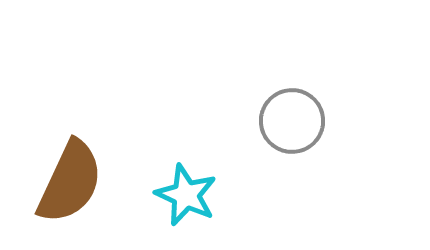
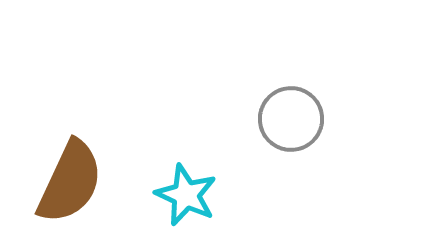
gray circle: moved 1 px left, 2 px up
